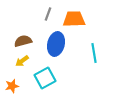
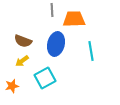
gray line: moved 4 px right, 4 px up; rotated 24 degrees counterclockwise
brown semicircle: rotated 144 degrees counterclockwise
cyan line: moved 3 px left, 2 px up
